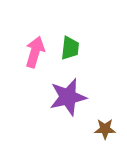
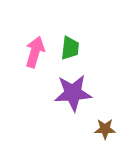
purple star: moved 5 px right, 4 px up; rotated 9 degrees clockwise
